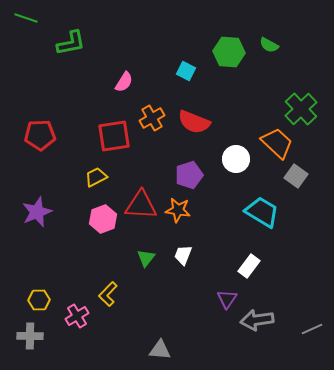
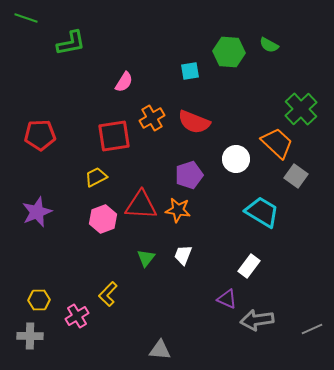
cyan square: moved 4 px right; rotated 36 degrees counterclockwise
purple triangle: rotated 40 degrees counterclockwise
